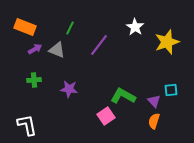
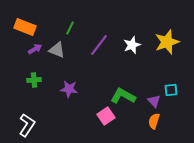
white star: moved 3 px left, 18 px down; rotated 18 degrees clockwise
white L-shape: rotated 45 degrees clockwise
